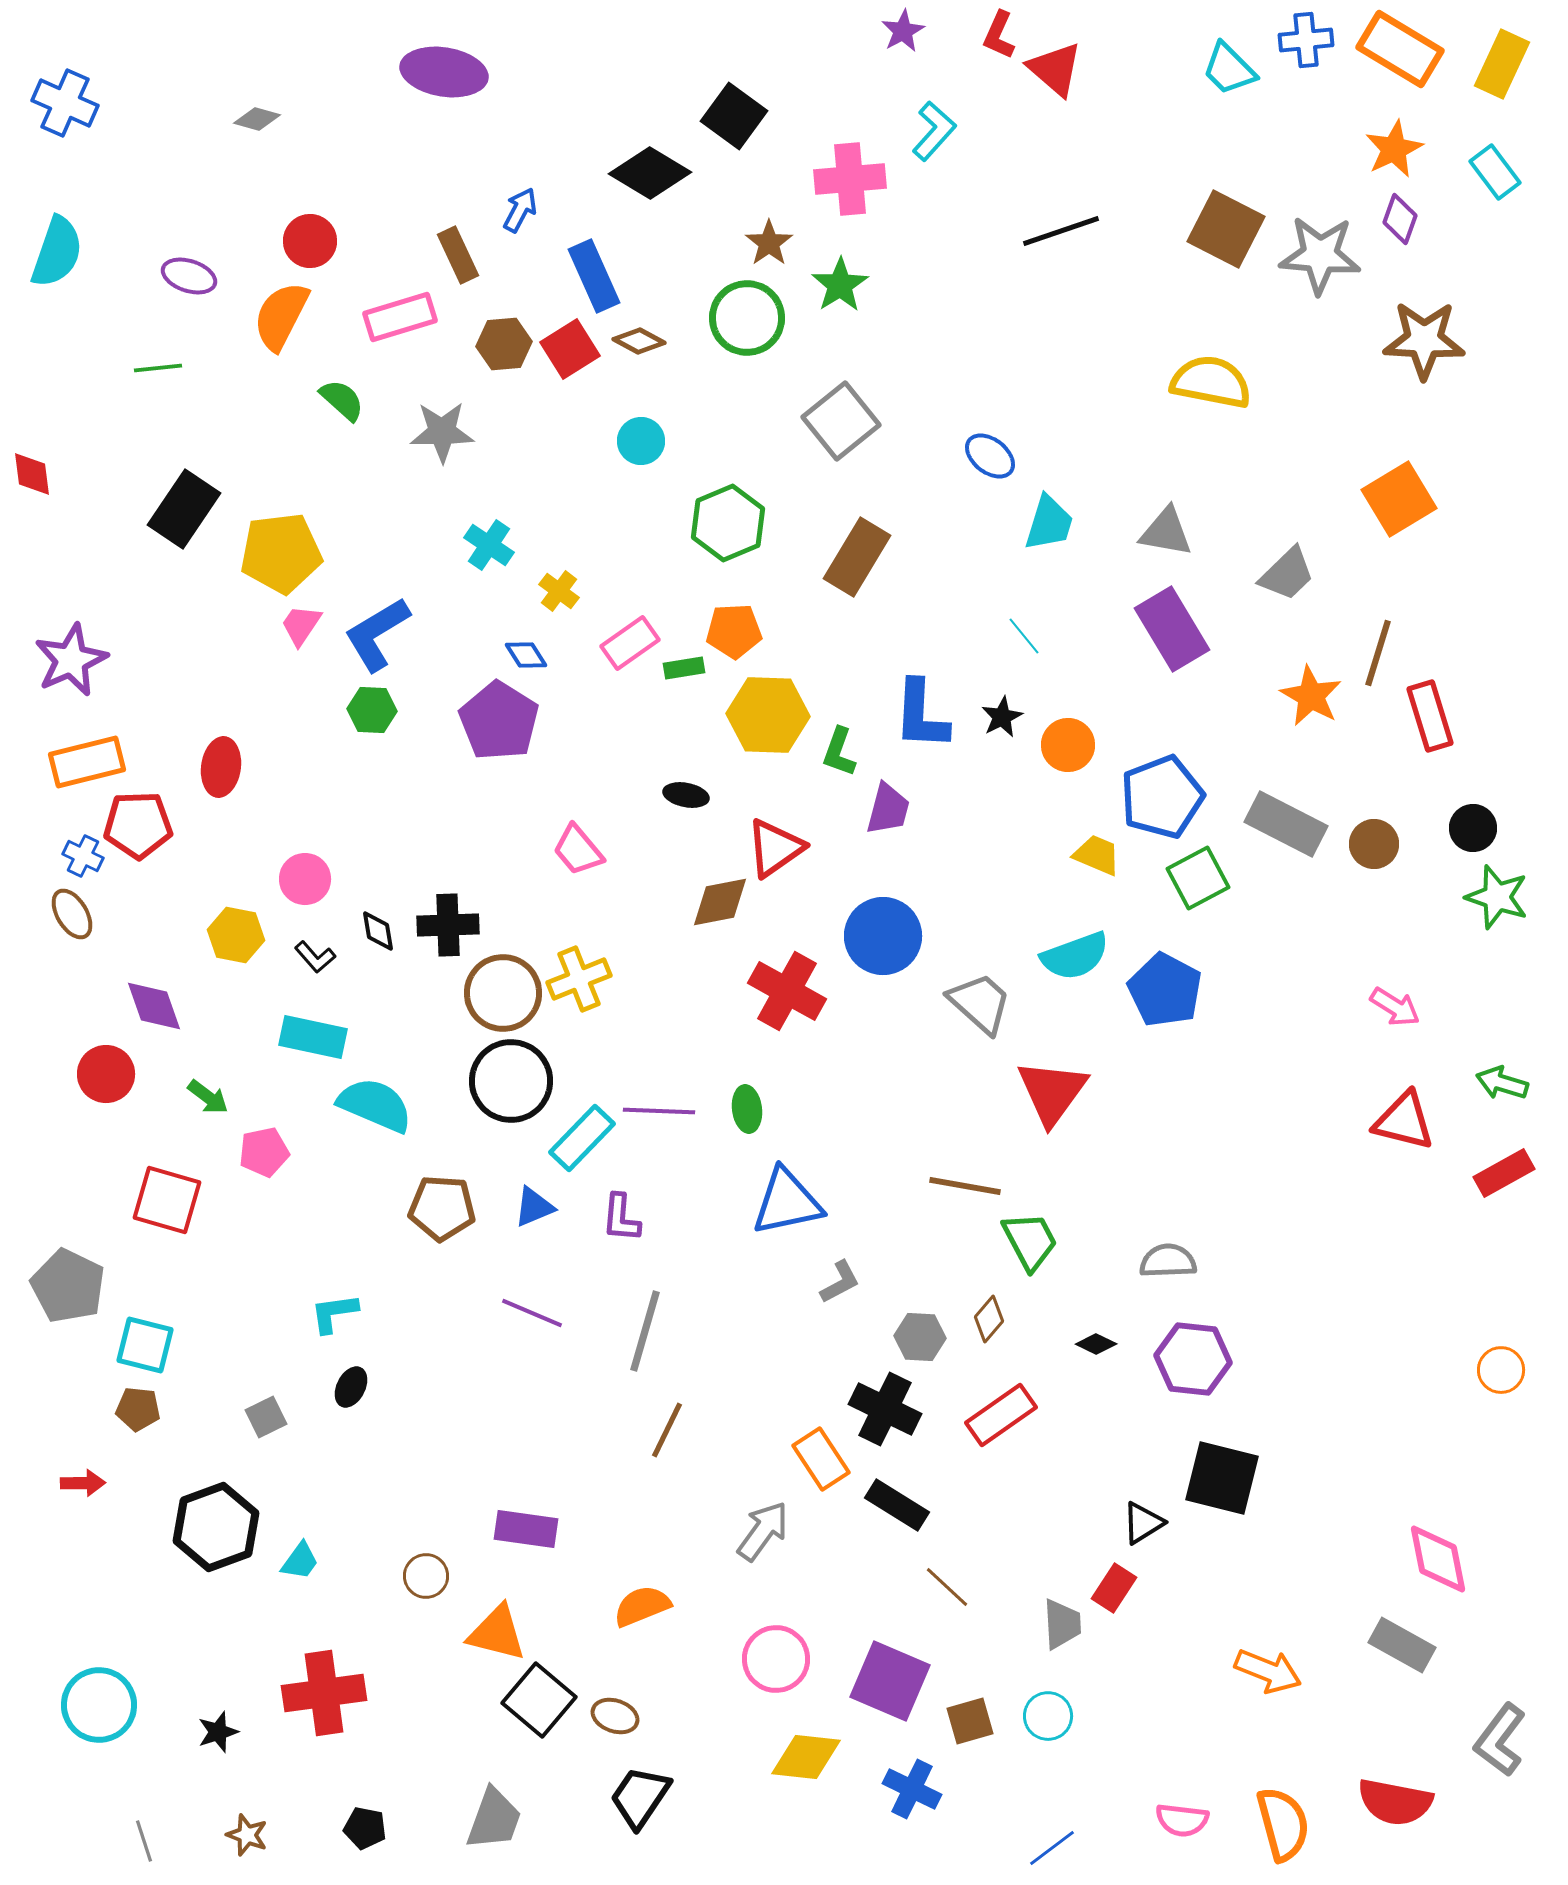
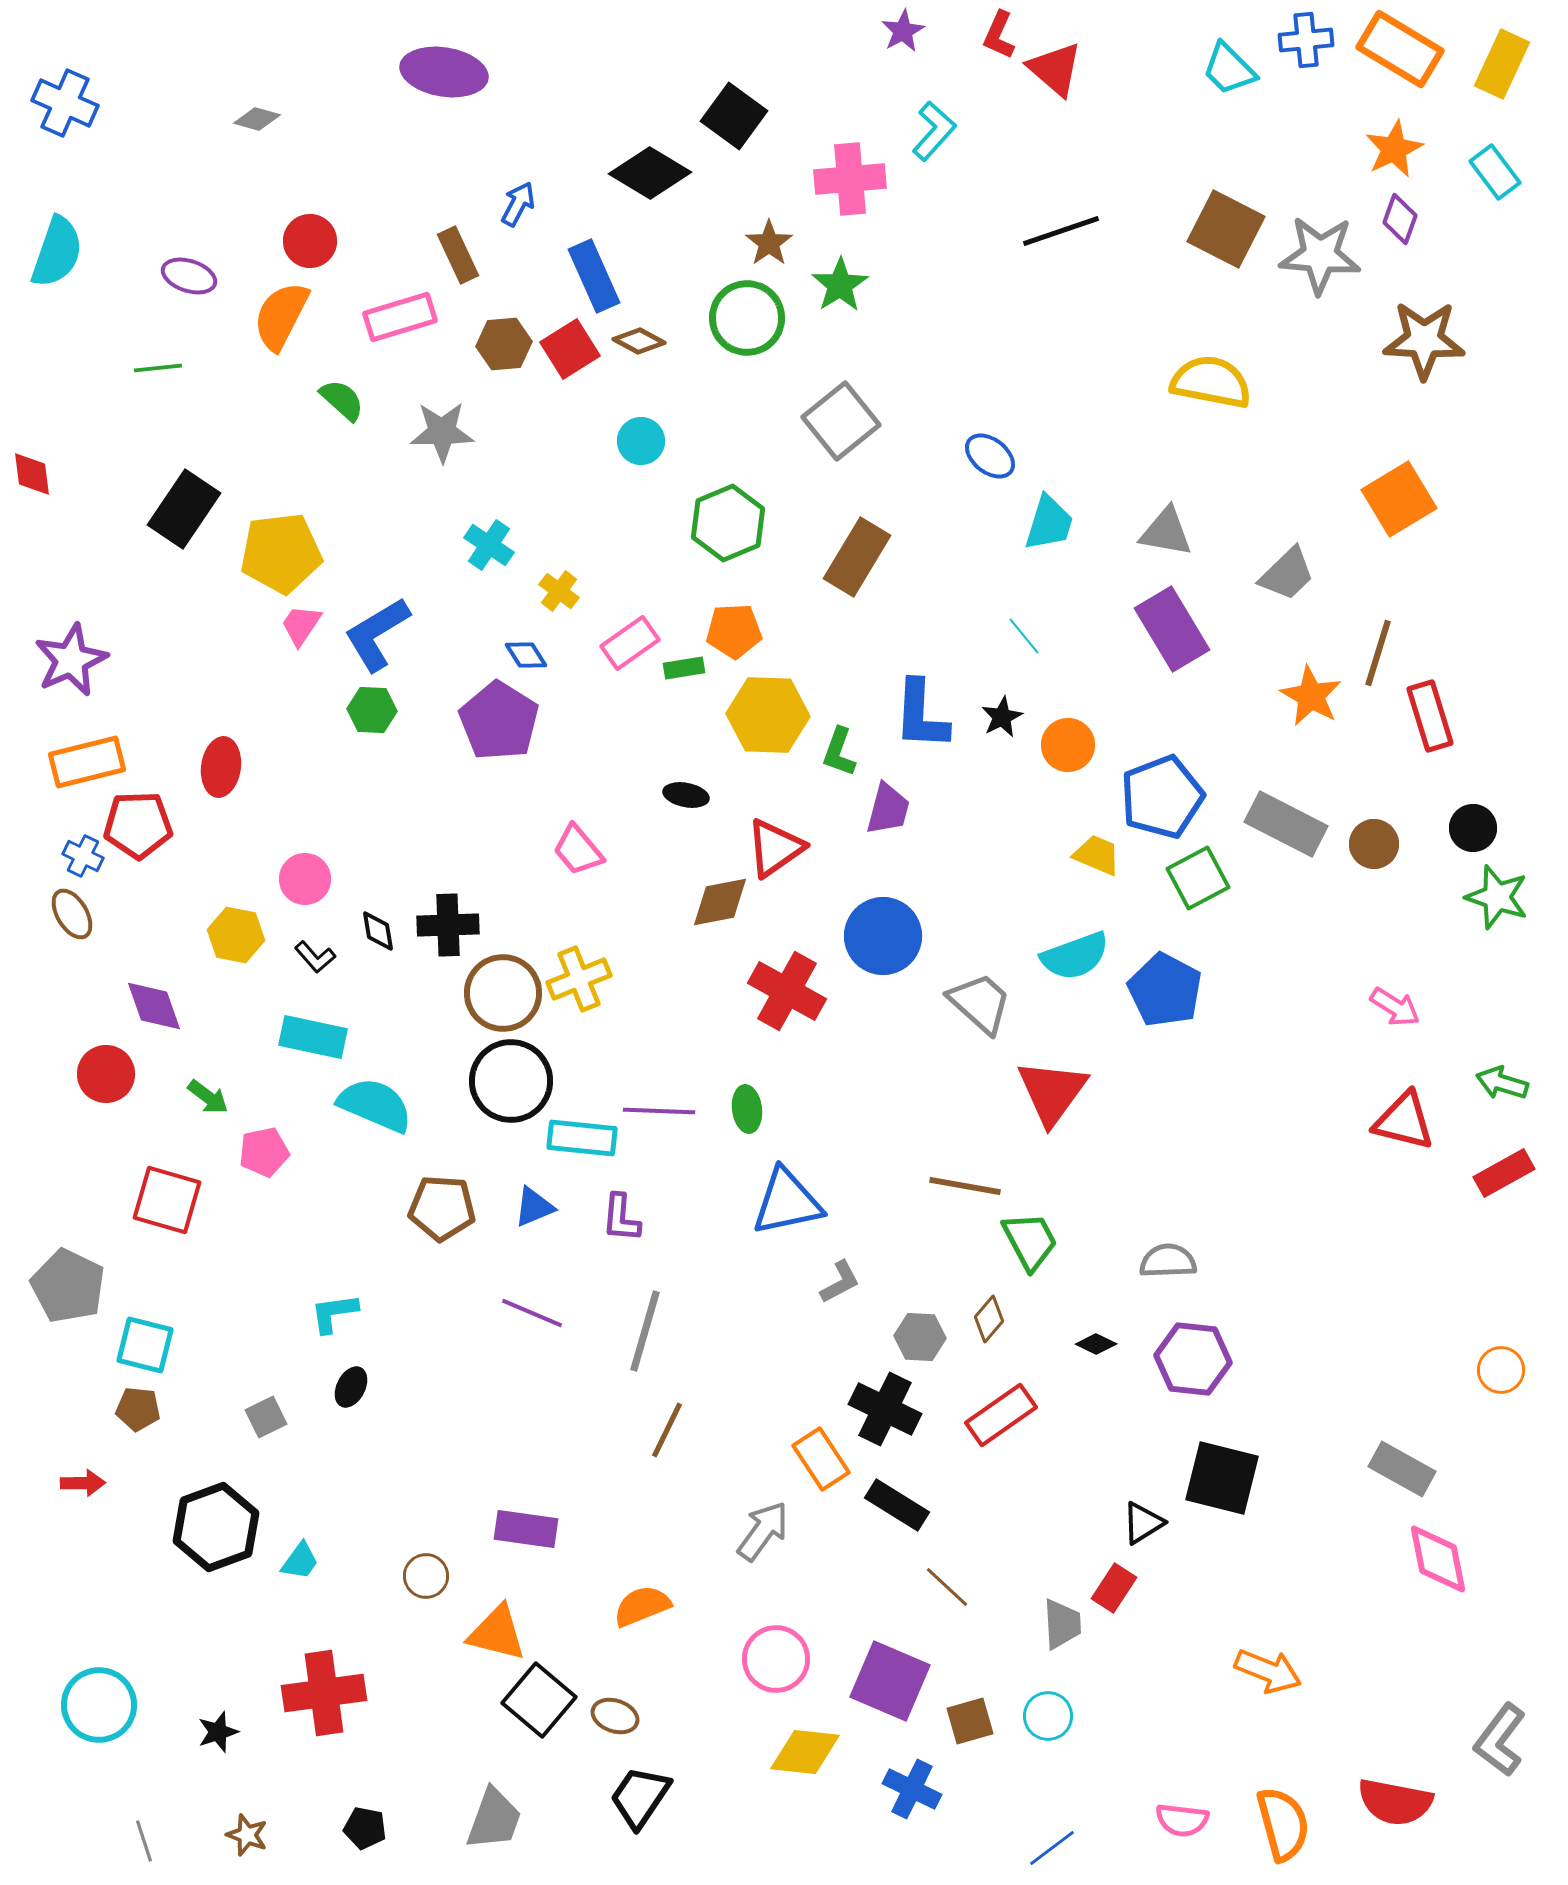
blue arrow at (520, 210): moved 2 px left, 6 px up
cyan rectangle at (582, 1138): rotated 52 degrees clockwise
gray rectangle at (1402, 1645): moved 176 px up
yellow diamond at (806, 1757): moved 1 px left, 5 px up
